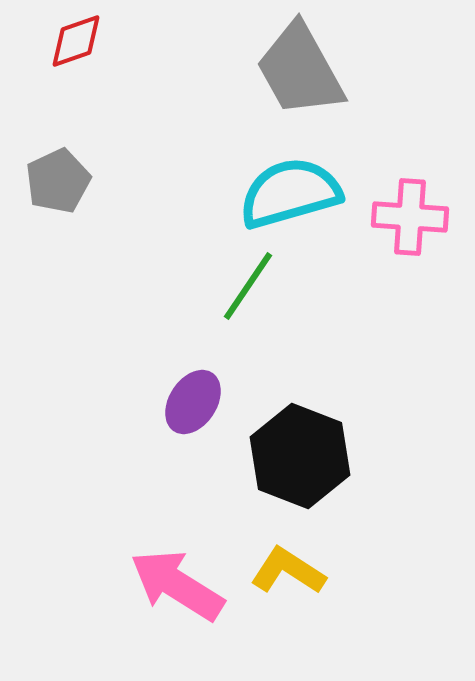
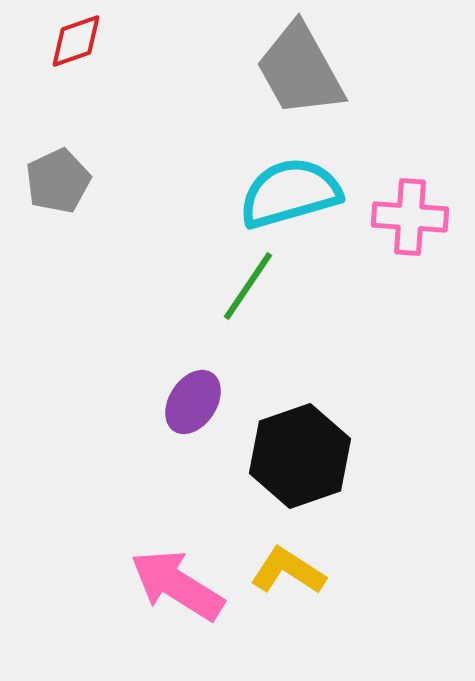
black hexagon: rotated 20 degrees clockwise
